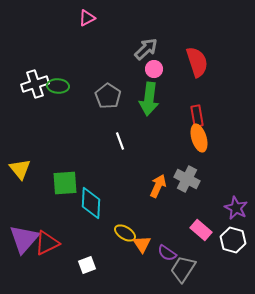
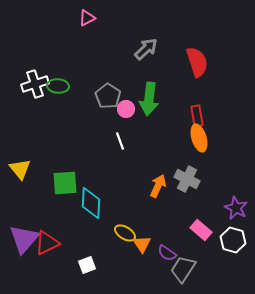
pink circle: moved 28 px left, 40 px down
